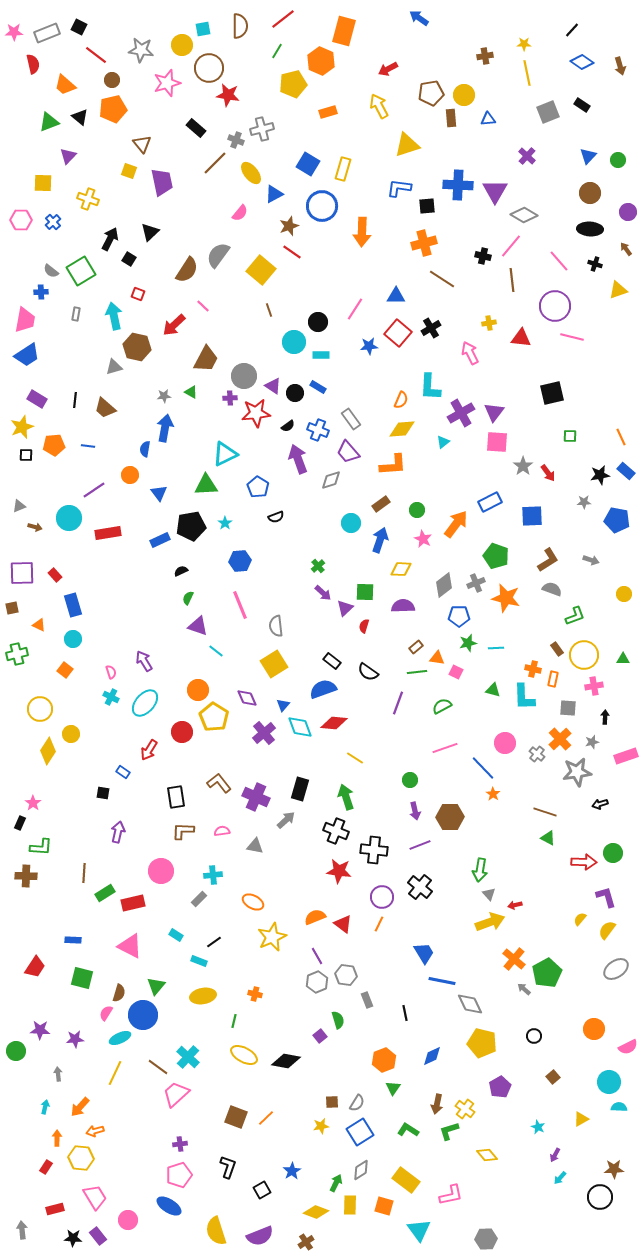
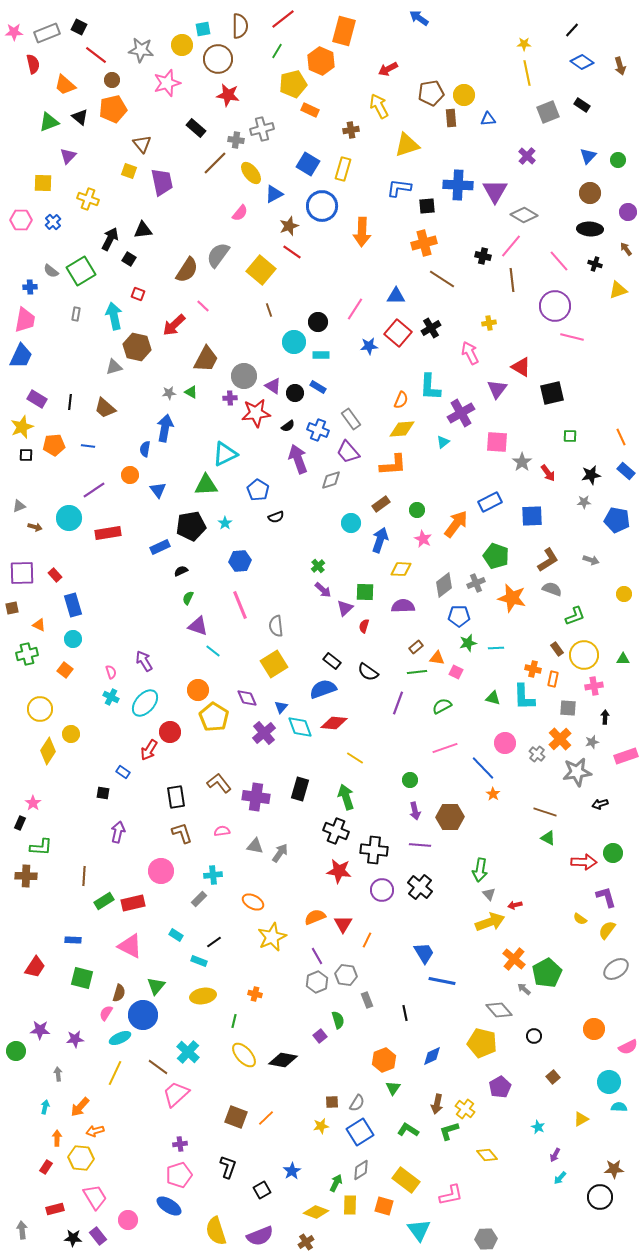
brown cross at (485, 56): moved 134 px left, 74 px down
brown circle at (209, 68): moved 9 px right, 9 px up
orange rectangle at (328, 112): moved 18 px left, 2 px up; rotated 42 degrees clockwise
gray cross at (236, 140): rotated 14 degrees counterclockwise
black triangle at (150, 232): moved 7 px left, 2 px up; rotated 36 degrees clockwise
blue cross at (41, 292): moved 11 px left, 5 px up
red triangle at (521, 338): moved 29 px down; rotated 25 degrees clockwise
blue trapezoid at (27, 355): moved 6 px left, 1 px down; rotated 32 degrees counterclockwise
gray star at (164, 396): moved 5 px right, 3 px up
black line at (75, 400): moved 5 px left, 2 px down
purple triangle at (494, 412): moved 3 px right, 23 px up
gray star at (523, 466): moved 1 px left, 4 px up
black star at (600, 475): moved 9 px left
blue pentagon at (258, 487): moved 3 px down
blue triangle at (159, 493): moved 1 px left, 3 px up
blue rectangle at (160, 540): moved 7 px down
purple arrow at (323, 593): moved 3 px up
orange star at (506, 598): moved 6 px right
cyan line at (216, 651): moved 3 px left
green cross at (17, 654): moved 10 px right
green triangle at (493, 690): moved 8 px down
blue triangle at (283, 705): moved 2 px left, 2 px down
red circle at (182, 732): moved 12 px left
purple cross at (256, 797): rotated 16 degrees counterclockwise
gray arrow at (286, 820): moved 6 px left, 33 px down; rotated 12 degrees counterclockwise
brown L-shape at (183, 831): moved 1 px left, 2 px down; rotated 70 degrees clockwise
purple line at (420, 845): rotated 25 degrees clockwise
brown line at (84, 873): moved 3 px down
green rectangle at (105, 893): moved 1 px left, 8 px down
purple circle at (382, 897): moved 7 px up
yellow semicircle at (580, 919): rotated 96 degrees counterclockwise
red triangle at (343, 924): rotated 24 degrees clockwise
orange line at (379, 924): moved 12 px left, 16 px down
gray diamond at (470, 1004): moved 29 px right, 6 px down; rotated 16 degrees counterclockwise
yellow ellipse at (244, 1055): rotated 20 degrees clockwise
cyan cross at (188, 1057): moved 5 px up
black diamond at (286, 1061): moved 3 px left, 1 px up
